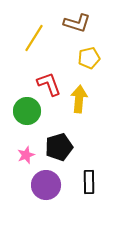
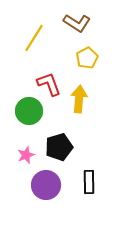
brown L-shape: rotated 16 degrees clockwise
yellow pentagon: moved 2 px left; rotated 15 degrees counterclockwise
green circle: moved 2 px right
